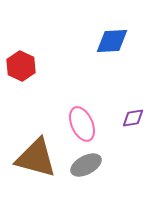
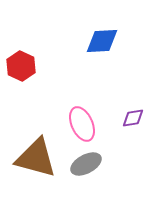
blue diamond: moved 10 px left
gray ellipse: moved 1 px up
